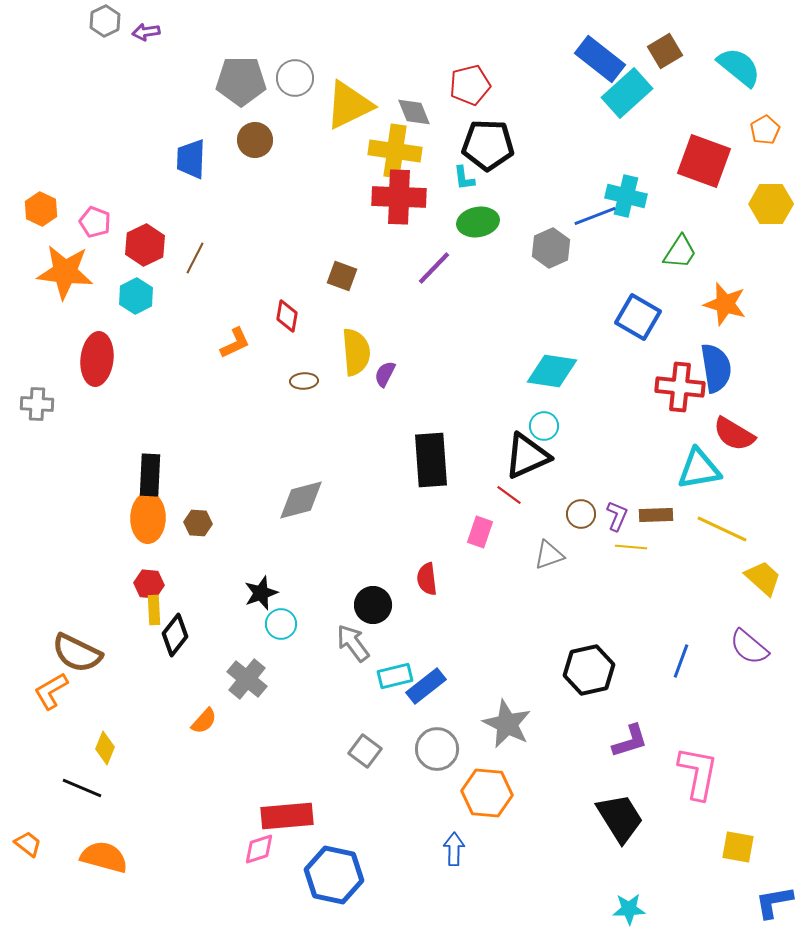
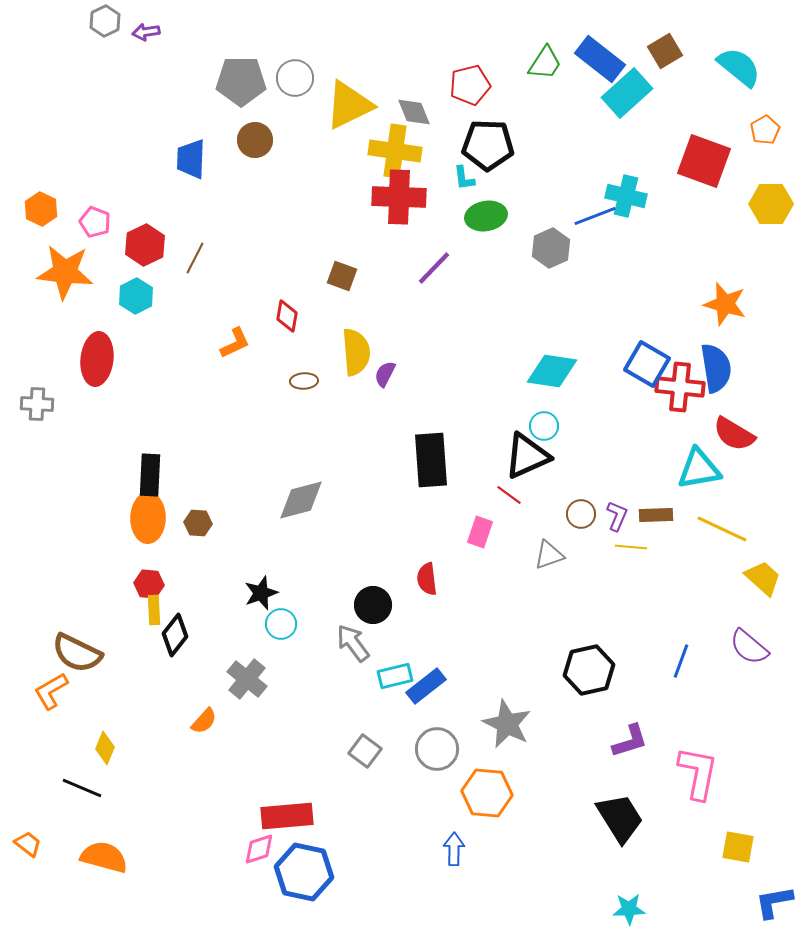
green ellipse at (478, 222): moved 8 px right, 6 px up
green trapezoid at (680, 252): moved 135 px left, 189 px up
blue square at (638, 317): moved 9 px right, 47 px down
blue hexagon at (334, 875): moved 30 px left, 3 px up
